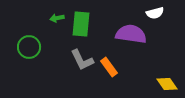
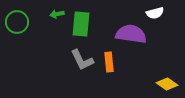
green arrow: moved 4 px up
green circle: moved 12 px left, 25 px up
orange rectangle: moved 5 px up; rotated 30 degrees clockwise
yellow diamond: rotated 20 degrees counterclockwise
